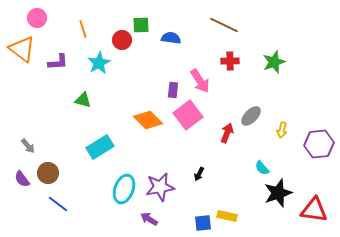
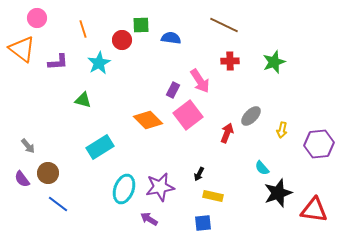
purple rectangle: rotated 21 degrees clockwise
yellow rectangle: moved 14 px left, 20 px up
